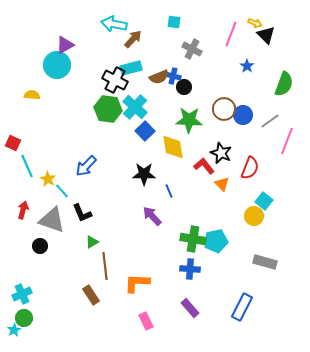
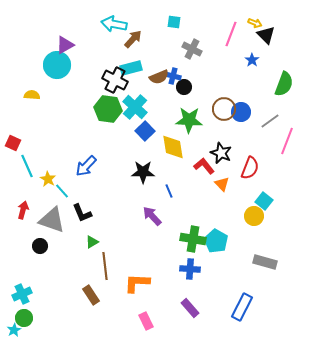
blue star at (247, 66): moved 5 px right, 6 px up
blue circle at (243, 115): moved 2 px left, 3 px up
black star at (144, 174): moved 1 px left, 2 px up
cyan pentagon at (216, 241): rotated 30 degrees counterclockwise
